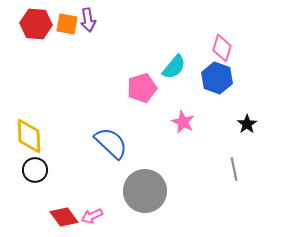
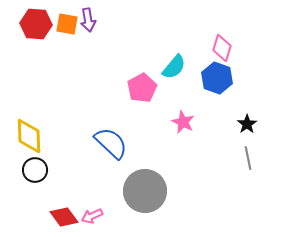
pink pentagon: rotated 12 degrees counterclockwise
gray line: moved 14 px right, 11 px up
